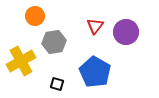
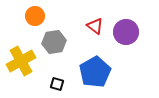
red triangle: rotated 30 degrees counterclockwise
blue pentagon: rotated 12 degrees clockwise
